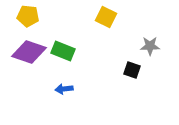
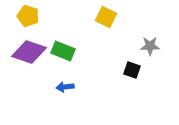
yellow pentagon: rotated 10 degrees clockwise
blue arrow: moved 1 px right, 2 px up
